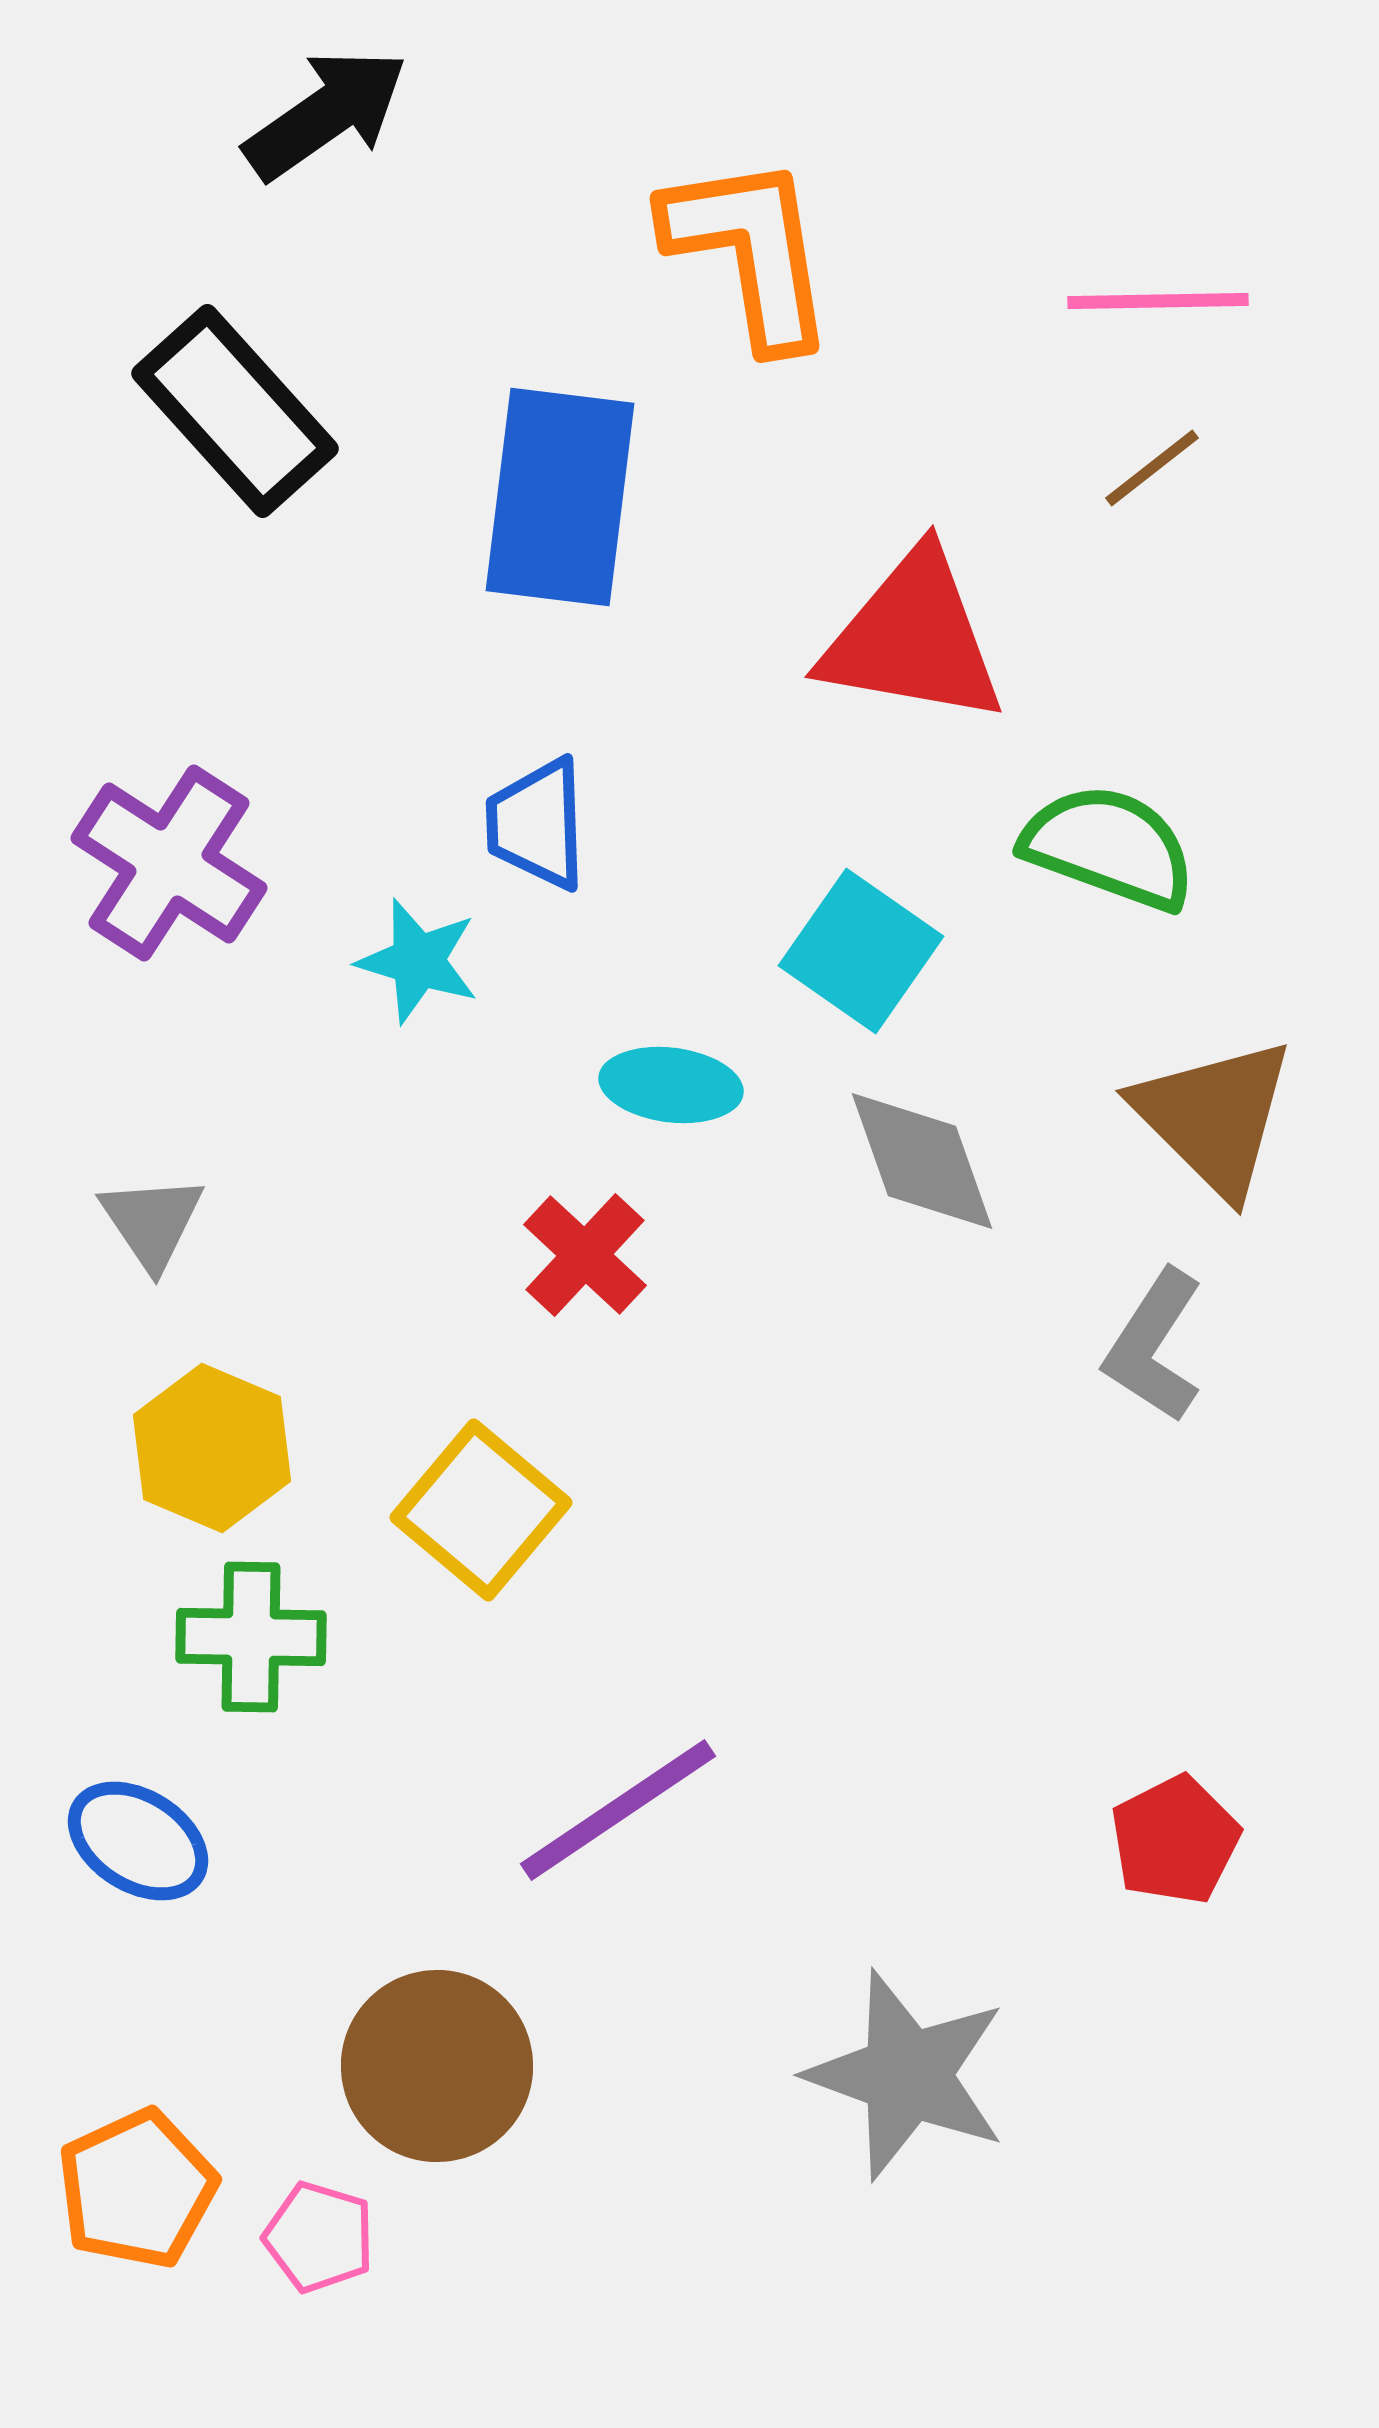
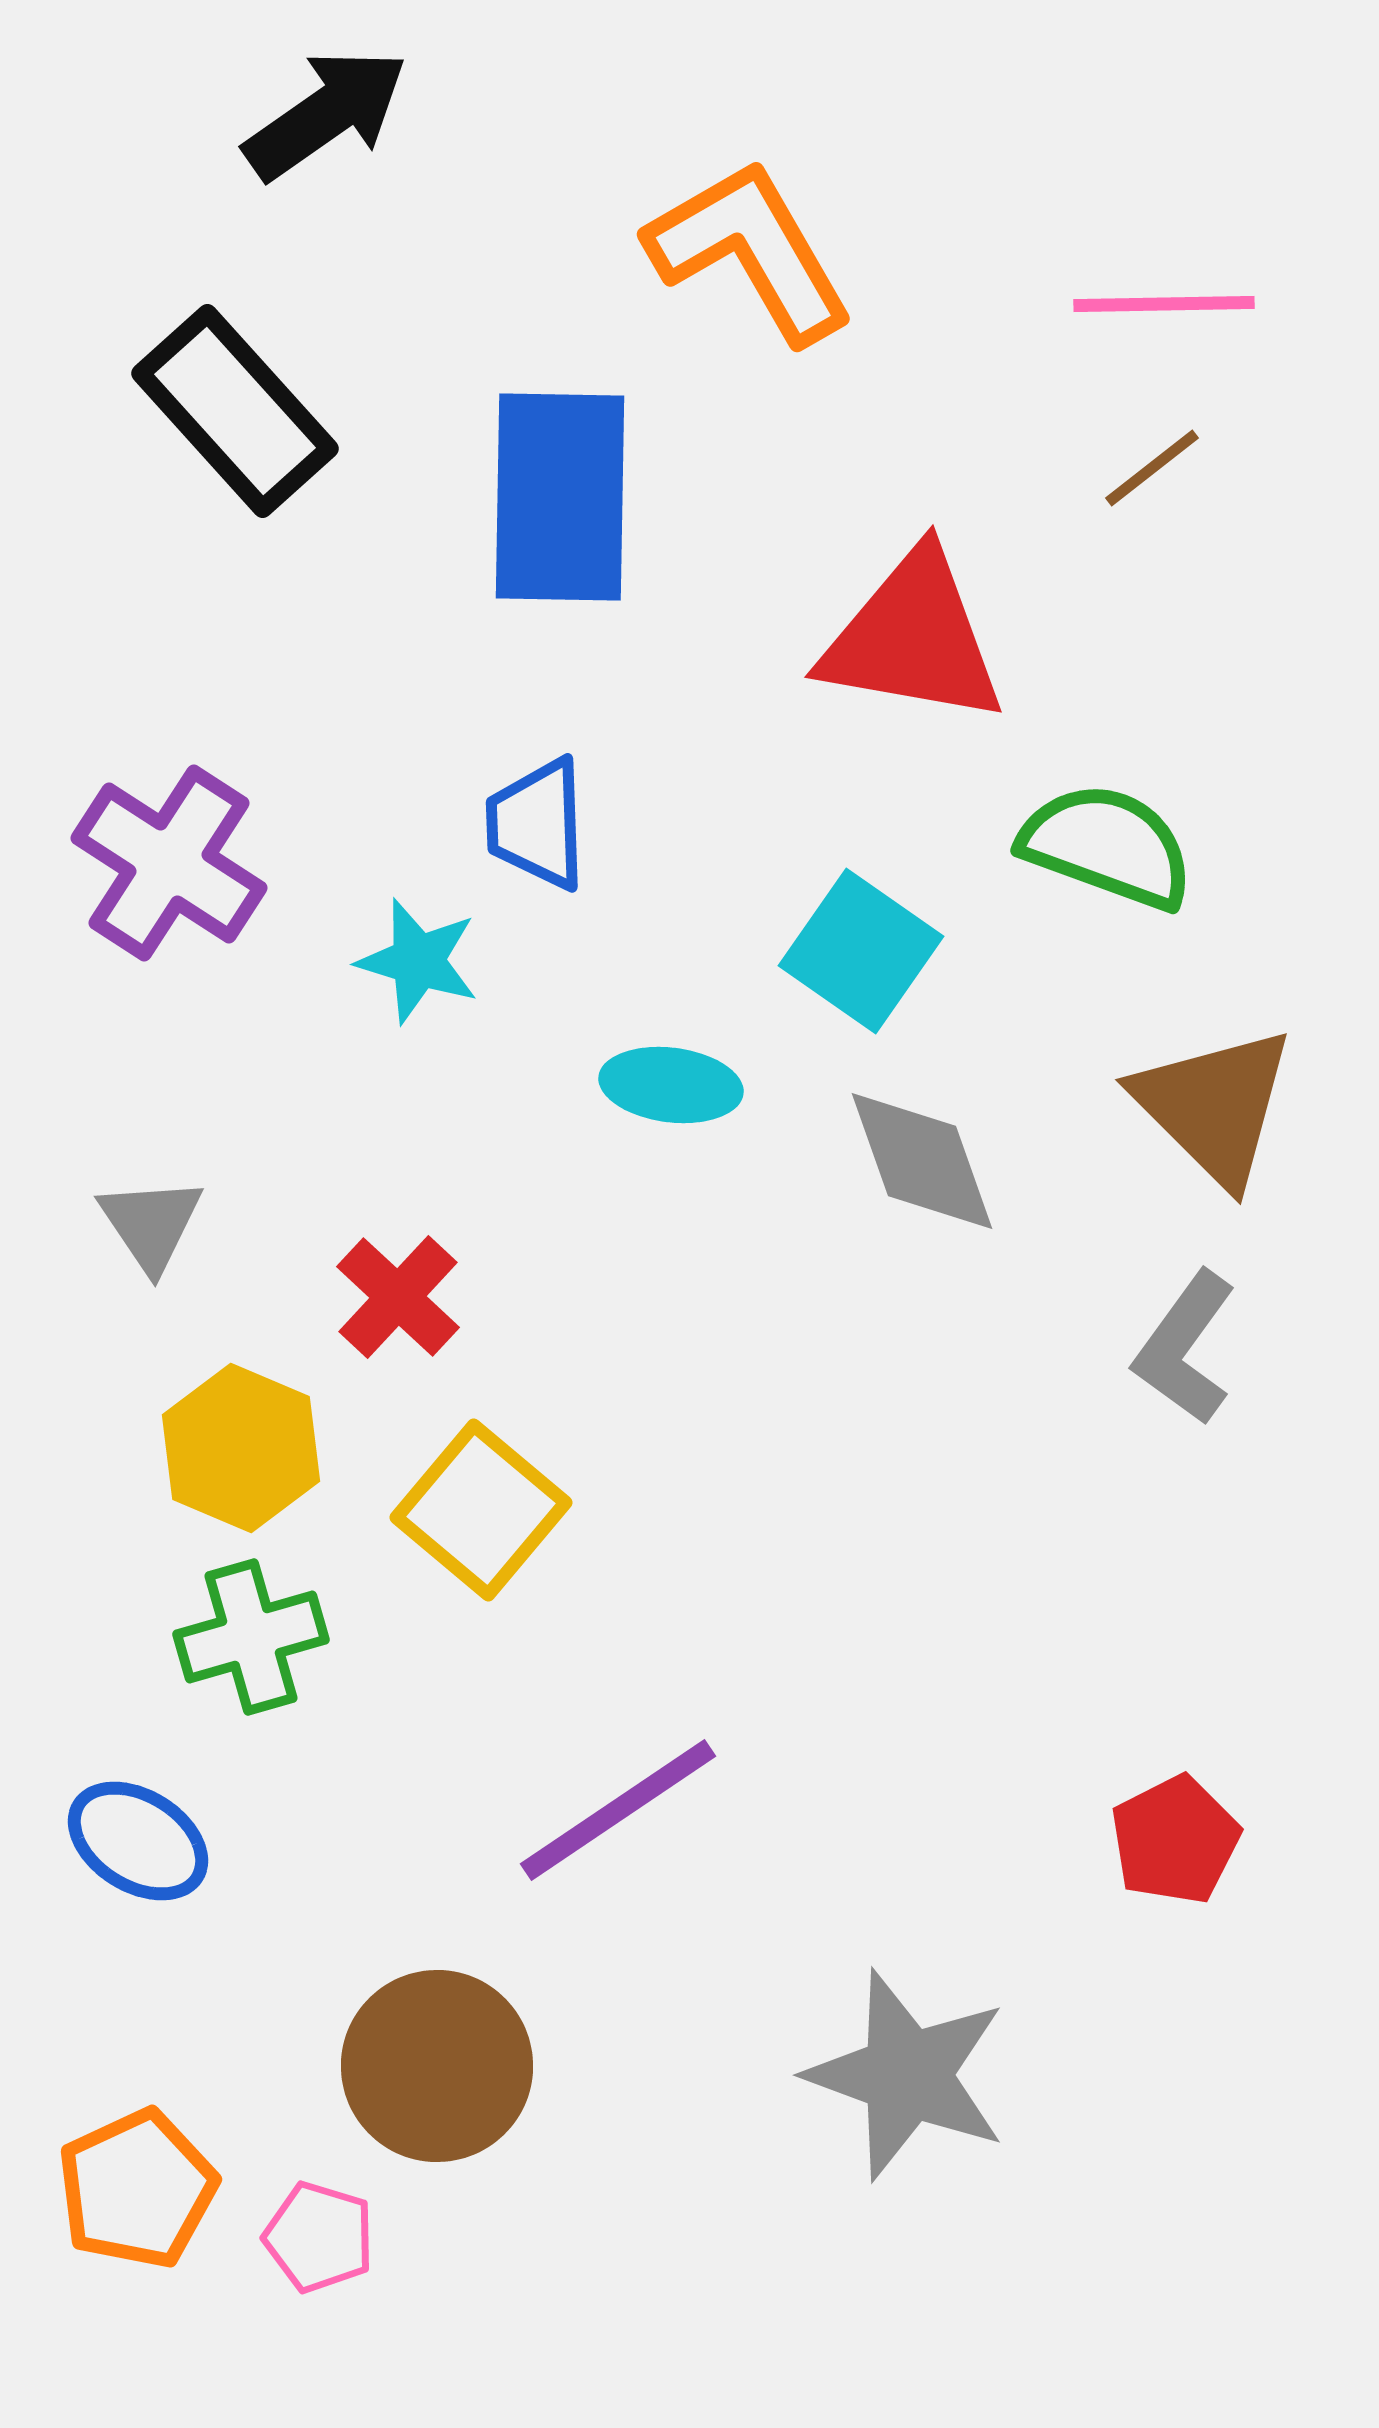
orange L-shape: rotated 21 degrees counterclockwise
pink line: moved 6 px right, 3 px down
blue rectangle: rotated 6 degrees counterclockwise
green semicircle: moved 2 px left, 1 px up
brown triangle: moved 11 px up
gray triangle: moved 1 px left, 2 px down
red cross: moved 187 px left, 42 px down
gray L-shape: moved 31 px right, 2 px down; rotated 3 degrees clockwise
yellow hexagon: moved 29 px right
green cross: rotated 17 degrees counterclockwise
